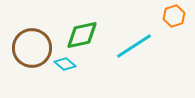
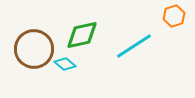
brown circle: moved 2 px right, 1 px down
